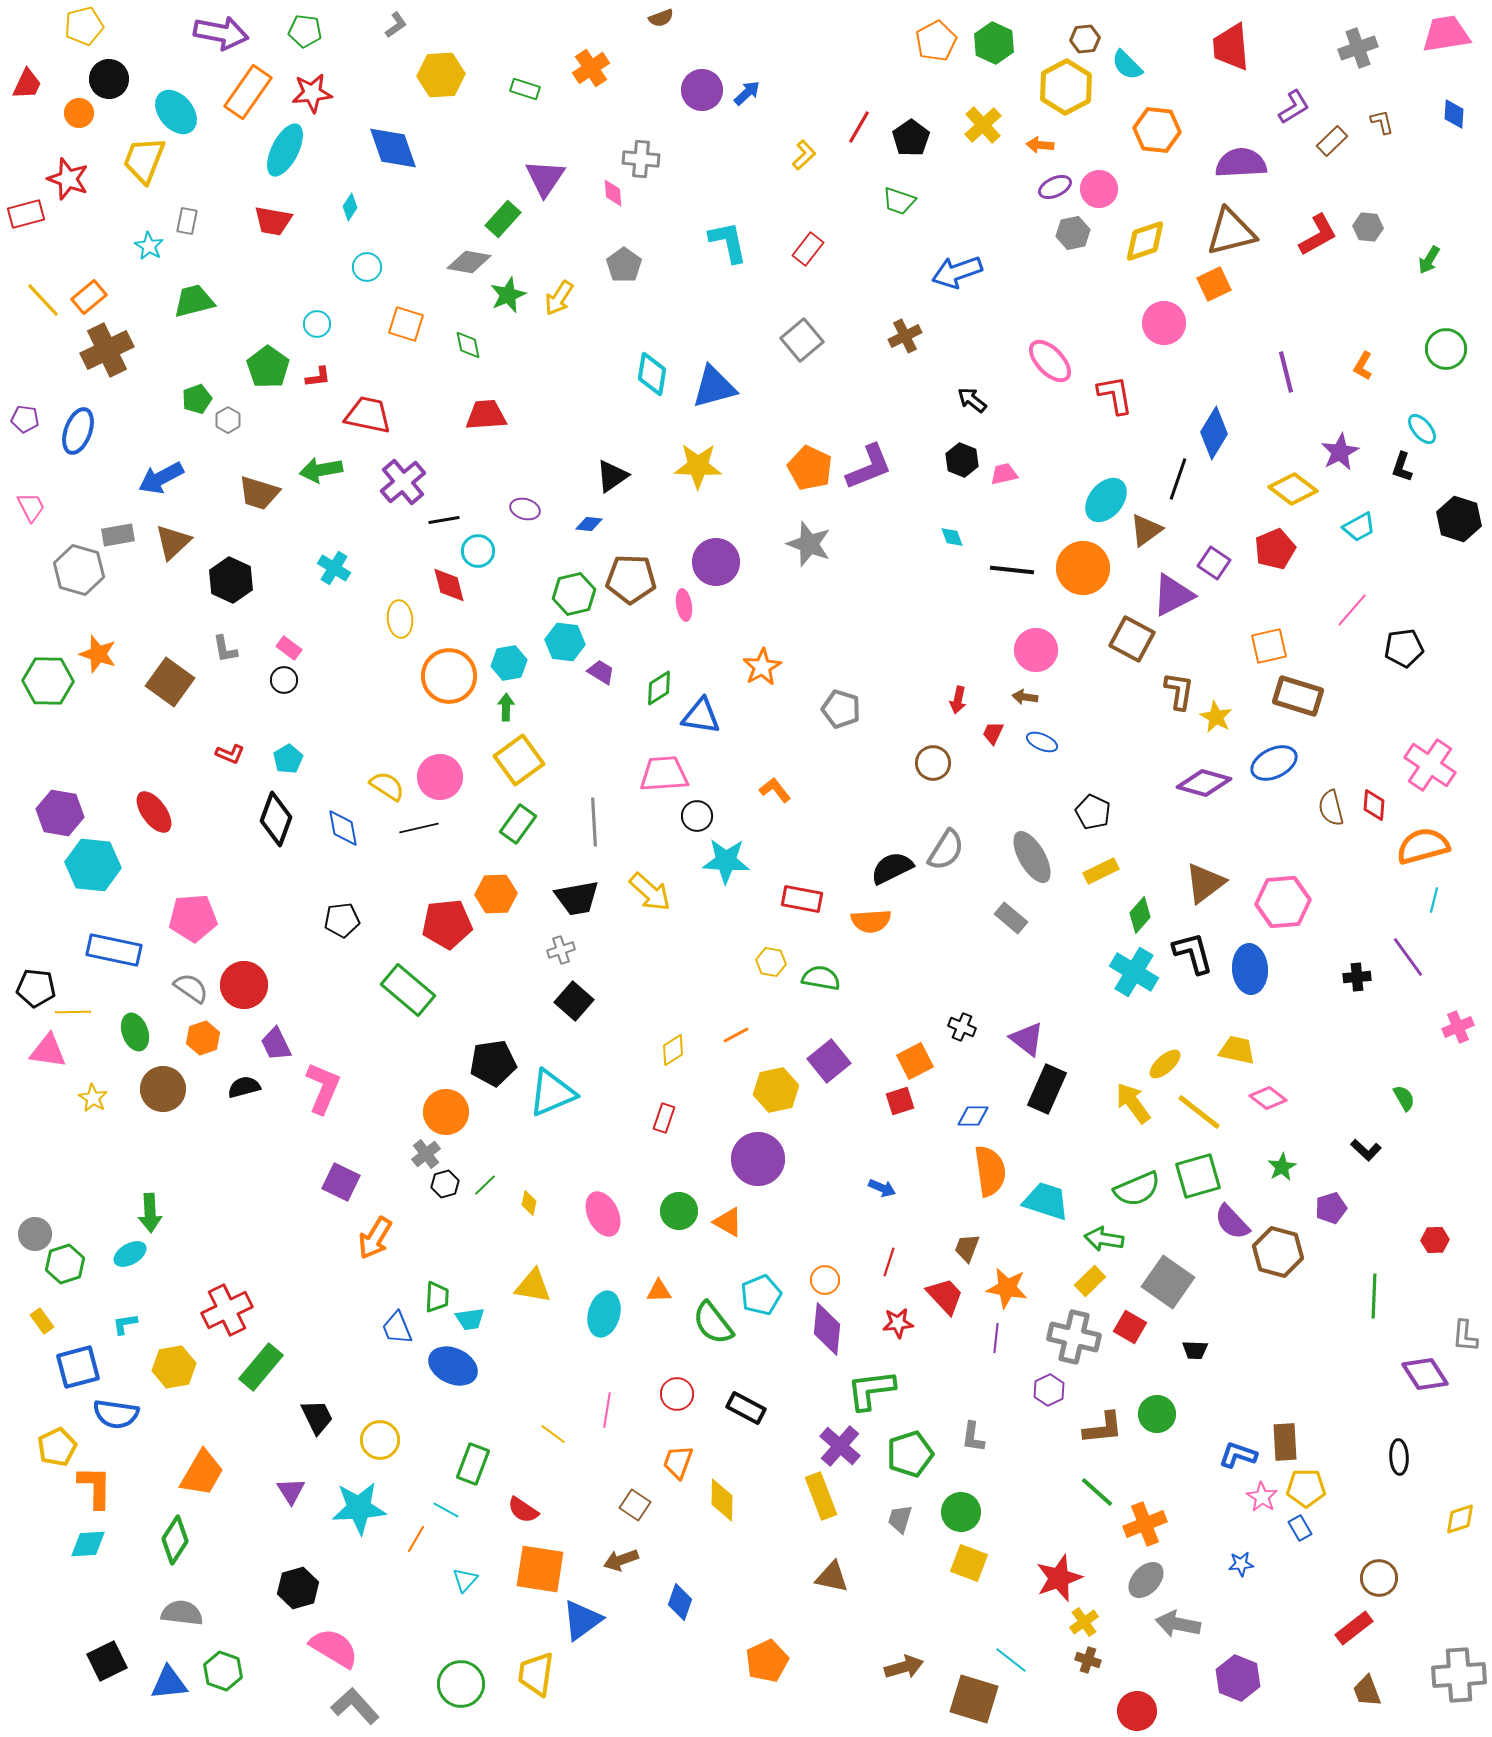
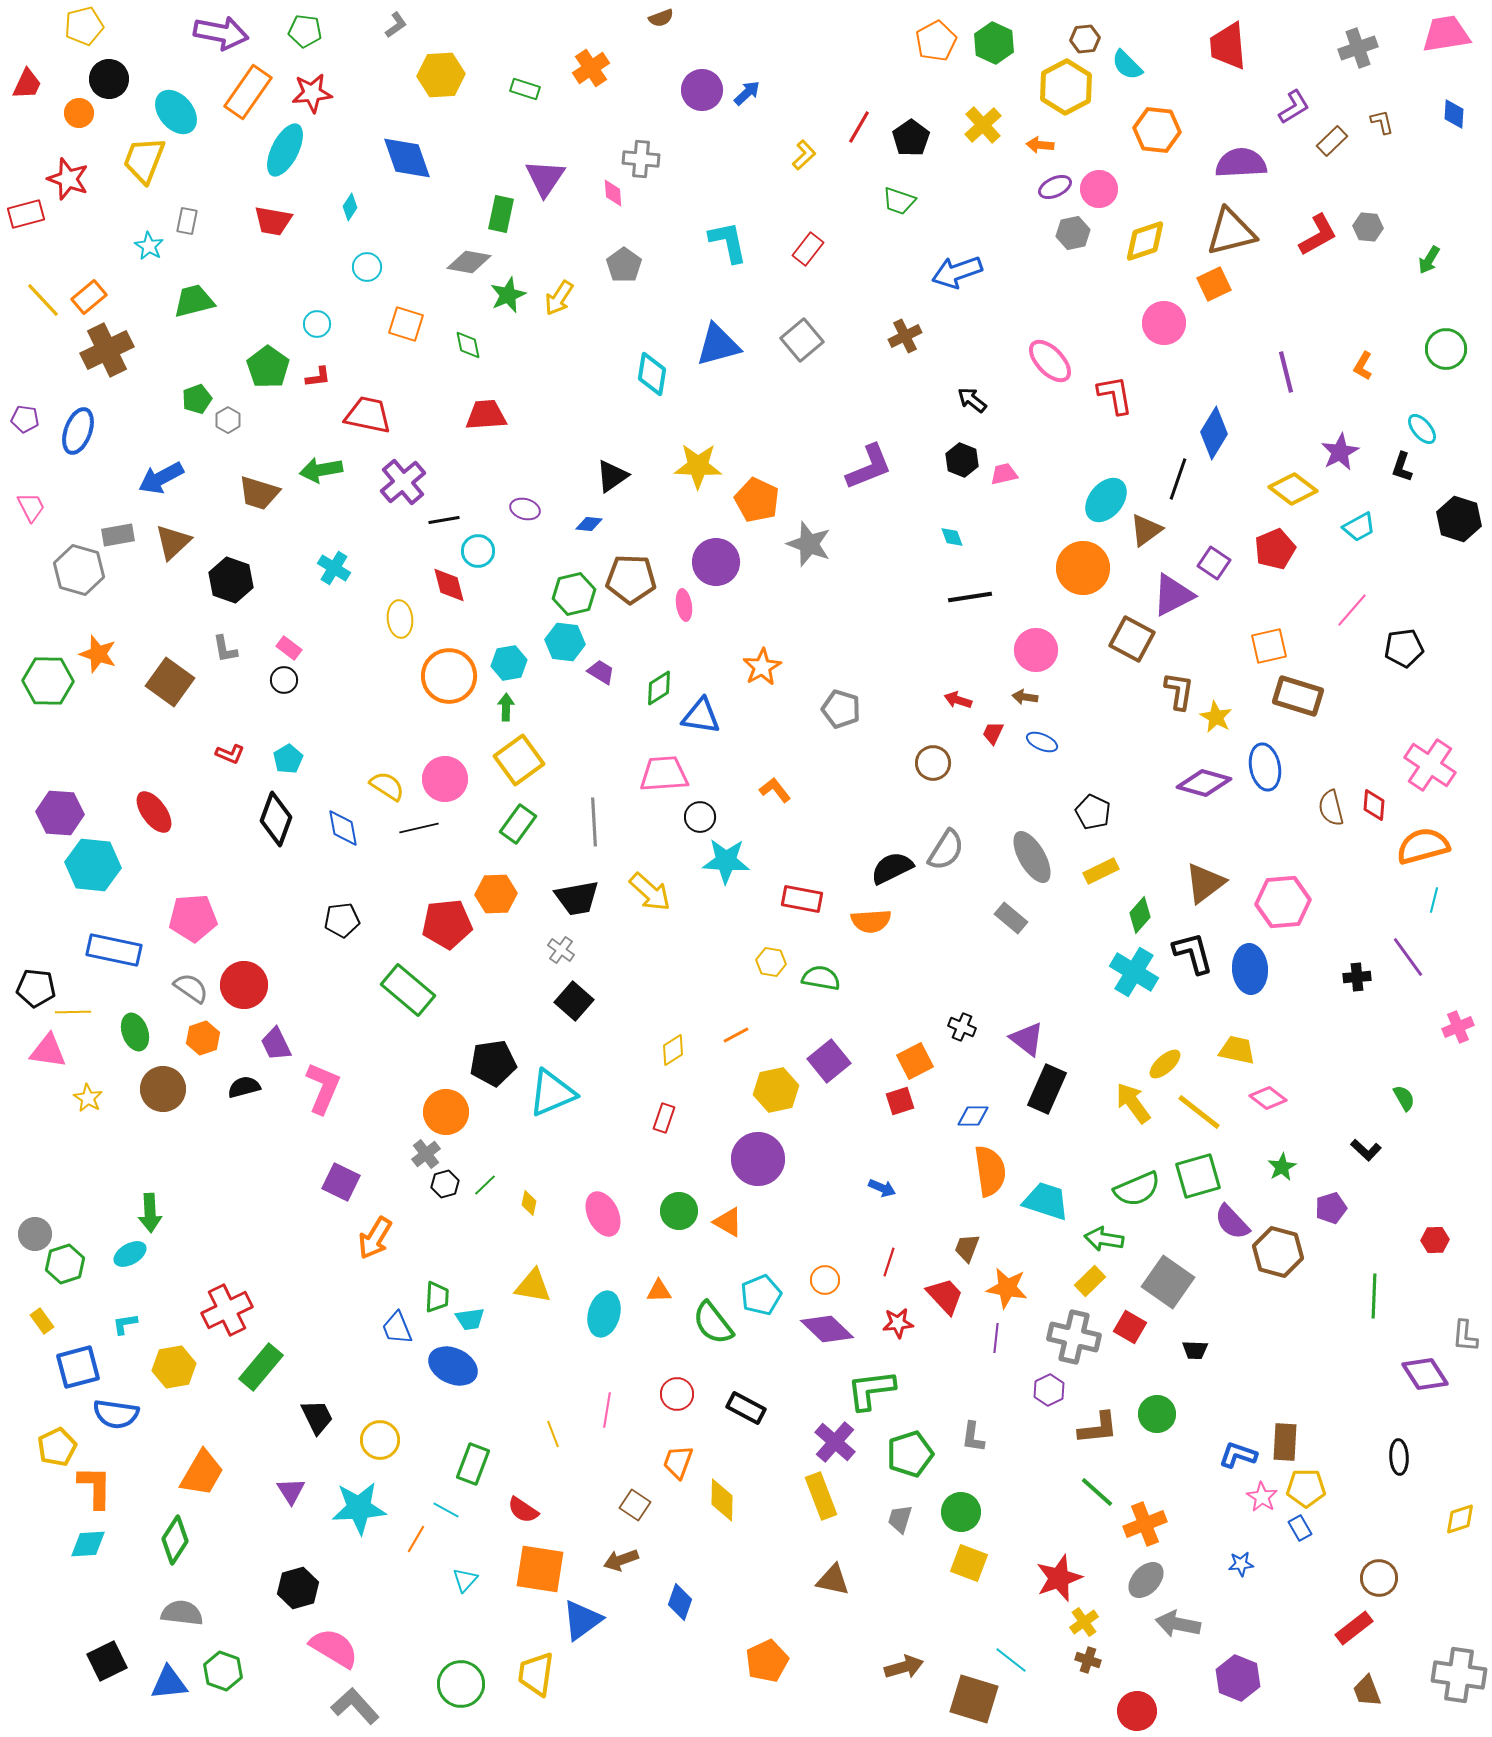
red trapezoid at (1231, 47): moved 3 px left, 1 px up
blue diamond at (393, 148): moved 14 px right, 10 px down
green rectangle at (503, 219): moved 2 px left, 5 px up; rotated 30 degrees counterclockwise
blue triangle at (714, 387): moved 4 px right, 42 px up
orange pentagon at (810, 468): moved 53 px left, 32 px down
black line at (1012, 570): moved 42 px left, 27 px down; rotated 15 degrees counterclockwise
black hexagon at (231, 580): rotated 6 degrees counterclockwise
red arrow at (958, 700): rotated 96 degrees clockwise
blue ellipse at (1274, 763): moved 9 px left, 4 px down; rotated 75 degrees counterclockwise
pink circle at (440, 777): moved 5 px right, 2 px down
purple hexagon at (60, 813): rotated 6 degrees counterclockwise
black circle at (697, 816): moved 3 px right, 1 px down
gray cross at (561, 950): rotated 36 degrees counterclockwise
yellow star at (93, 1098): moved 5 px left
purple diamond at (827, 1329): rotated 52 degrees counterclockwise
brown L-shape at (1103, 1428): moved 5 px left
yellow line at (553, 1434): rotated 32 degrees clockwise
brown rectangle at (1285, 1442): rotated 6 degrees clockwise
purple cross at (840, 1446): moved 5 px left, 4 px up
brown triangle at (832, 1577): moved 1 px right, 3 px down
gray cross at (1459, 1675): rotated 12 degrees clockwise
